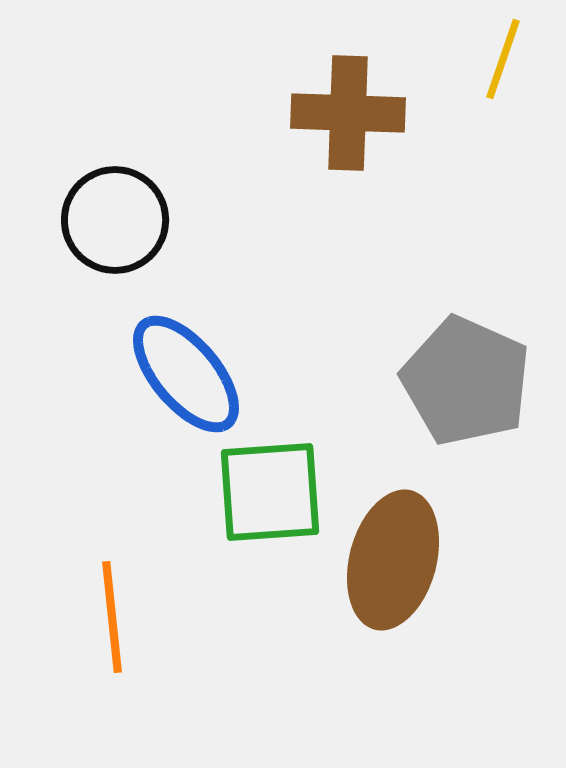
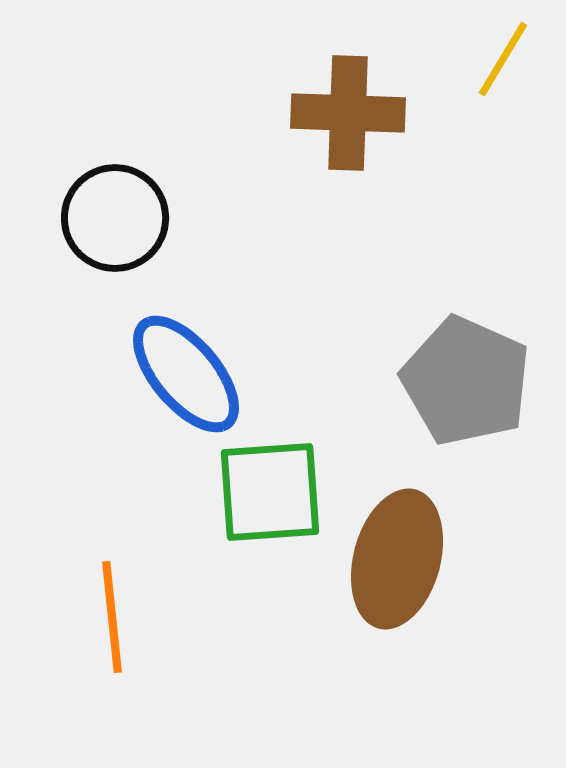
yellow line: rotated 12 degrees clockwise
black circle: moved 2 px up
brown ellipse: moved 4 px right, 1 px up
